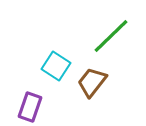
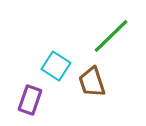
brown trapezoid: rotated 56 degrees counterclockwise
purple rectangle: moved 7 px up
